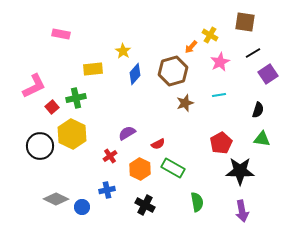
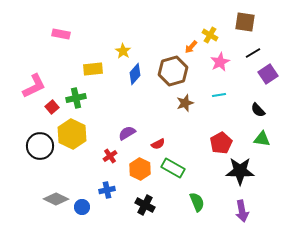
black semicircle: rotated 119 degrees clockwise
green semicircle: rotated 12 degrees counterclockwise
